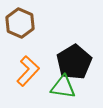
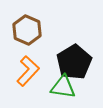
brown hexagon: moved 7 px right, 7 px down
